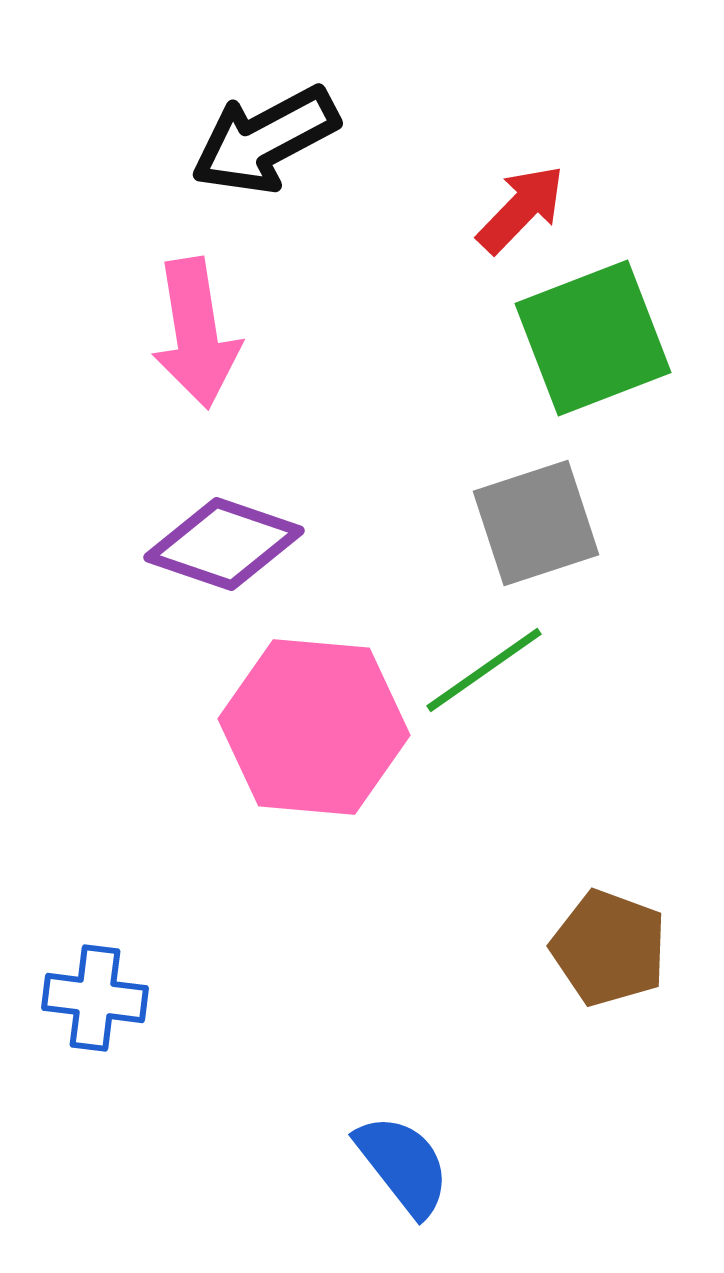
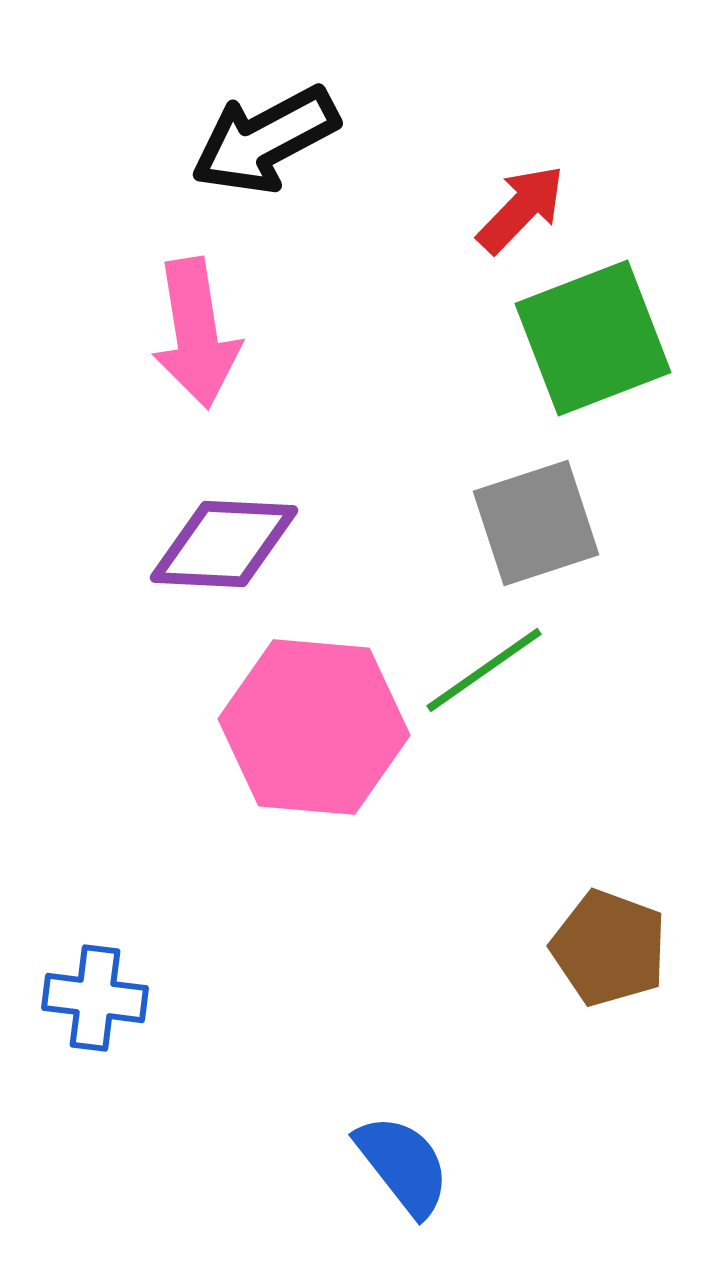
purple diamond: rotated 16 degrees counterclockwise
